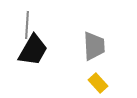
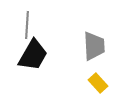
black trapezoid: moved 5 px down
